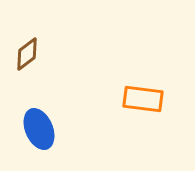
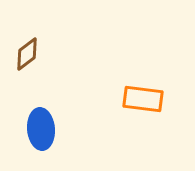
blue ellipse: moved 2 px right; rotated 18 degrees clockwise
